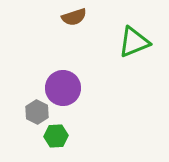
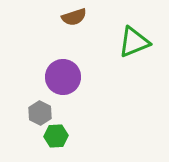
purple circle: moved 11 px up
gray hexagon: moved 3 px right, 1 px down
